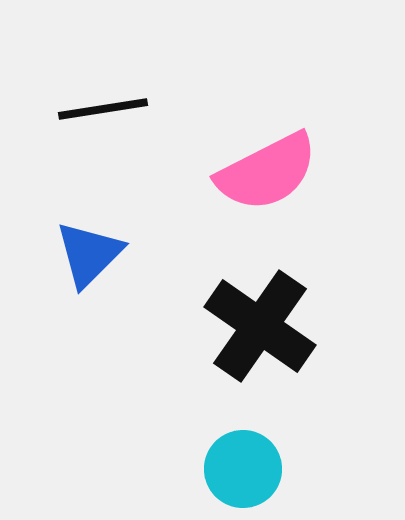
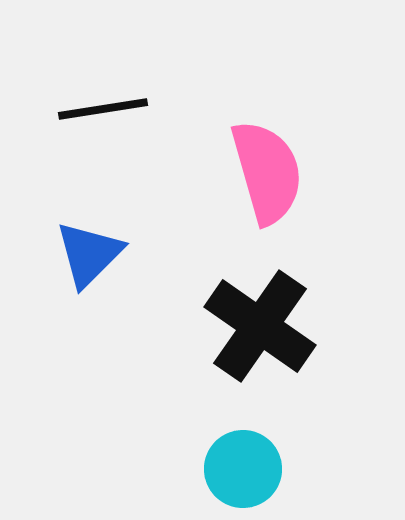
pink semicircle: rotated 79 degrees counterclockwise
